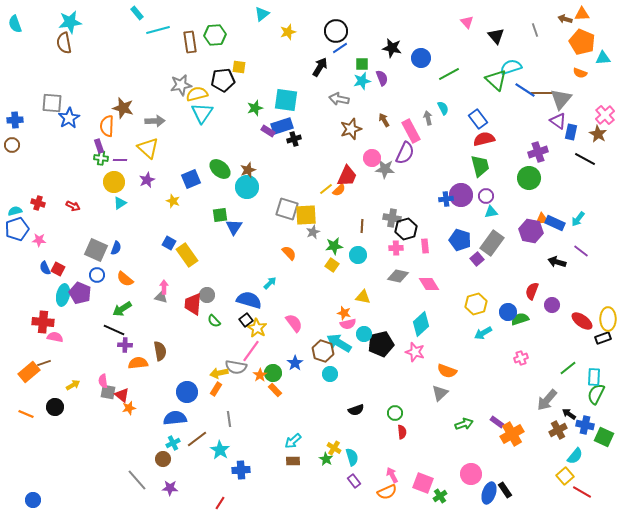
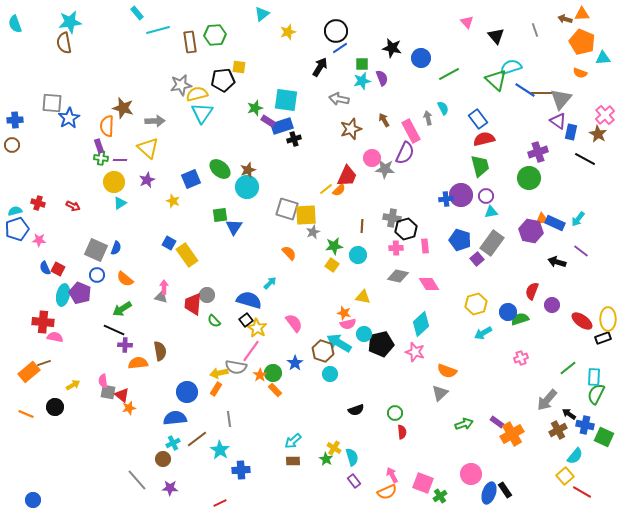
purple rectangle at (268, 131): moved 10 px up
red line at (220, 503): rotated 32 degrees clockwise
